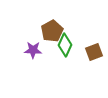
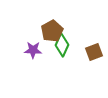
green diamond: moved 3 px left
